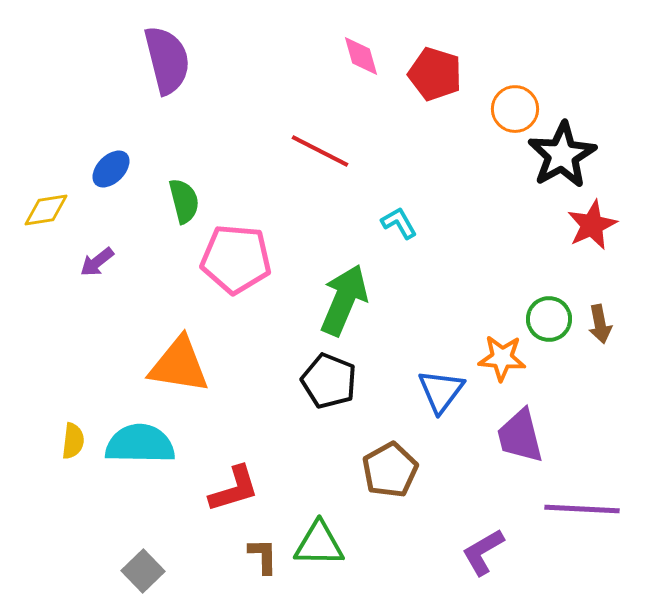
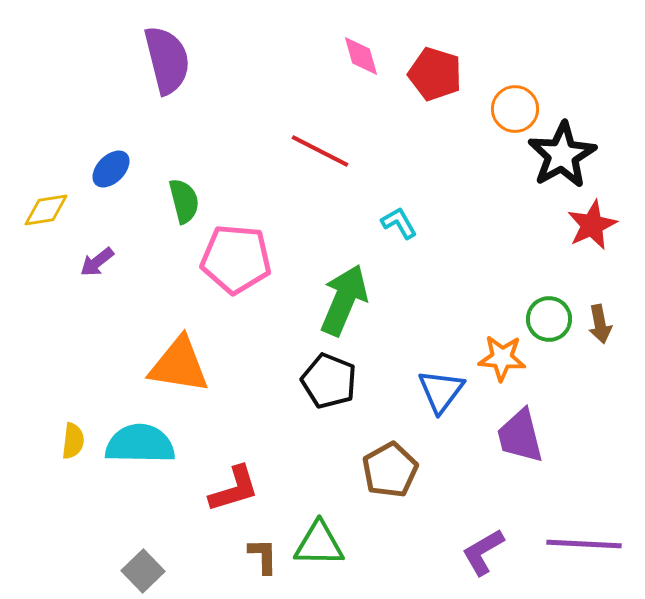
purple line: moved 2 px right, 35 px down
